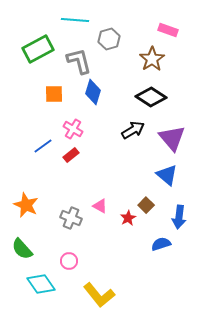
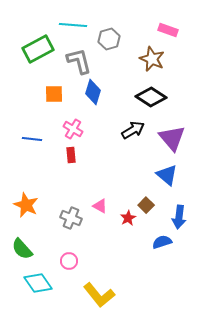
cyan line: moved 2 px left, 5 px down
brown star: rotated 15 degrees counterclockwise
blue line: moved 11 px left, 7 px up; rotated 42 degrees clockwise
red rectangle: rotated 56 degrees counterclockwise
blue semicircle: moved 1 px right, 2 px up
cyan diamond: moved 3 px left, 1 px up
